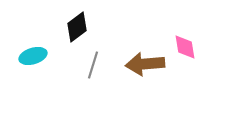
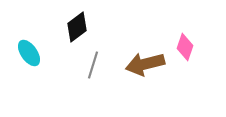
pink diamond: rotated 28 degrees clockwise
cyan ellipse: moved 4 px left, 3 px up; rotated 72 degrees clockwise
brown arrow: rotated 9 degrees counterclockwise
